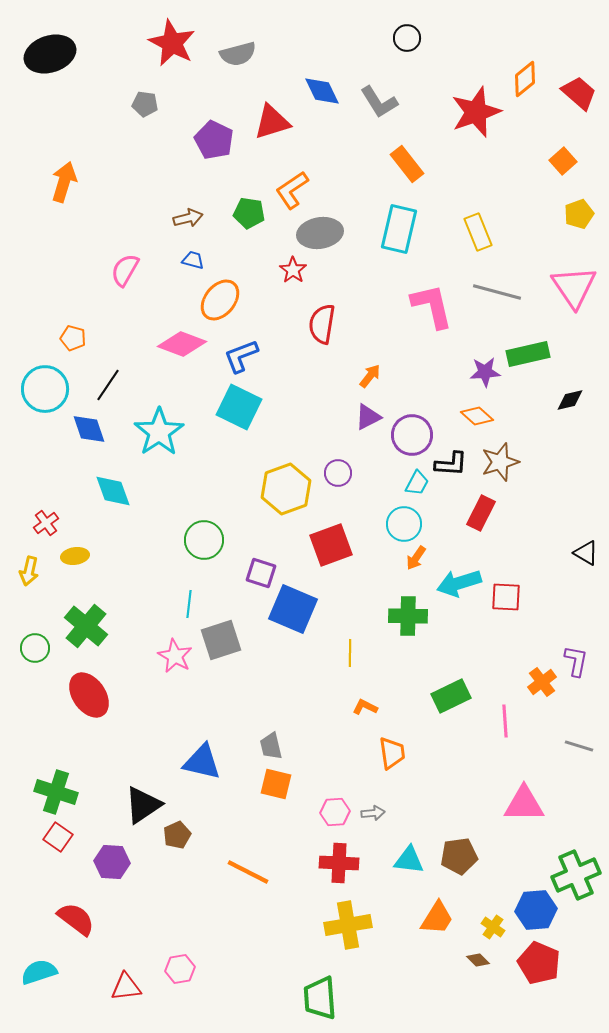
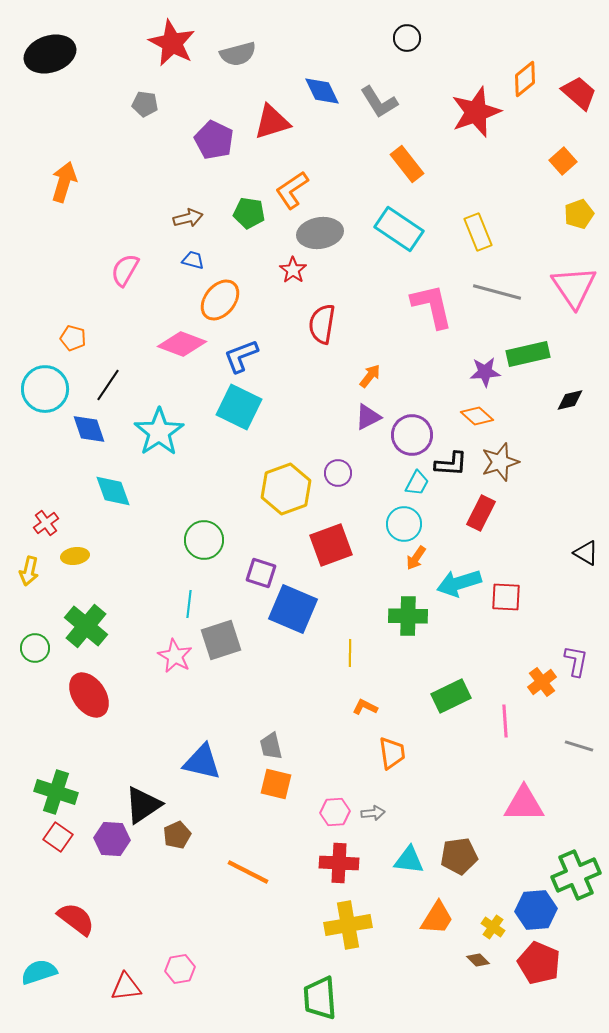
cyan rectangle at (399, 229): rotated 69 degrees counterclockwise
purple hexagon at (112, 862): moved 23 px up
